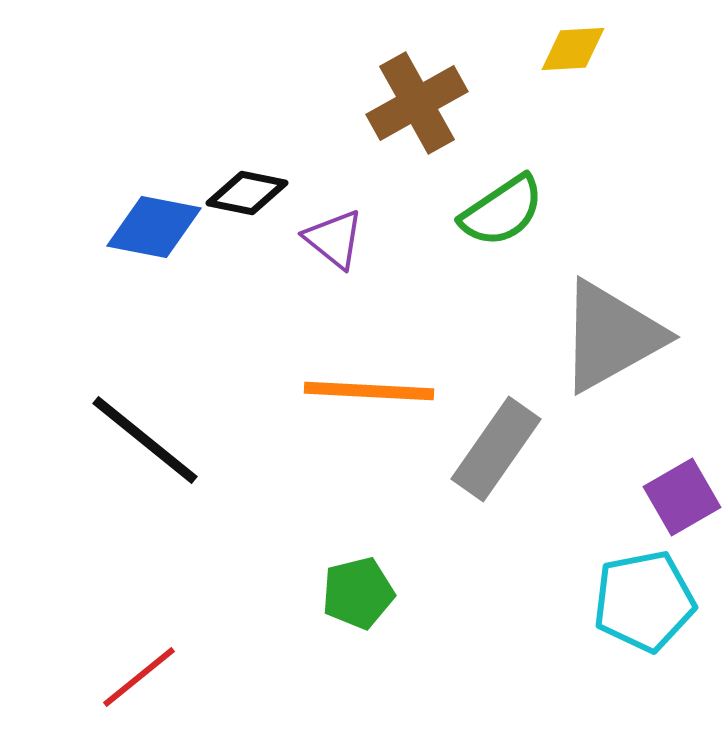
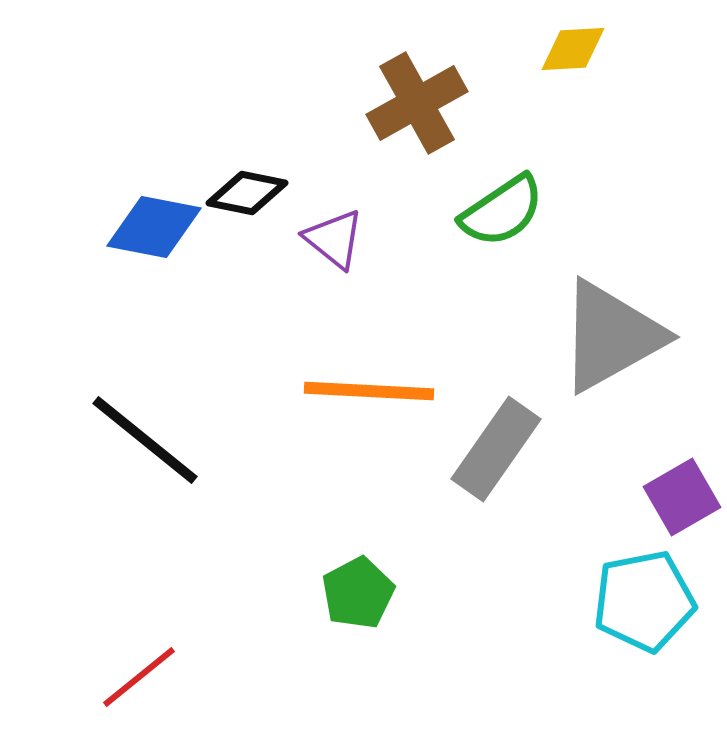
green pentagon: rotated 14 degrees counterclockwise
